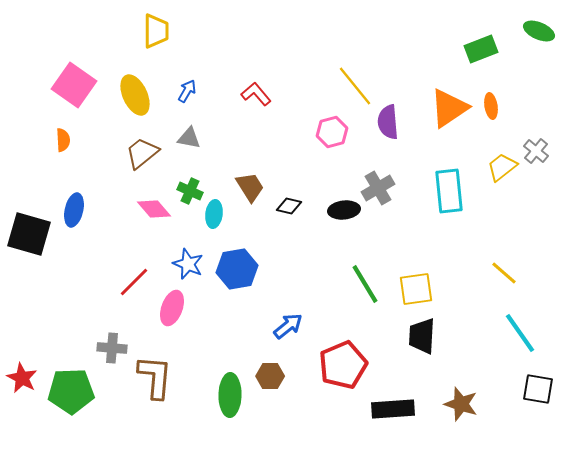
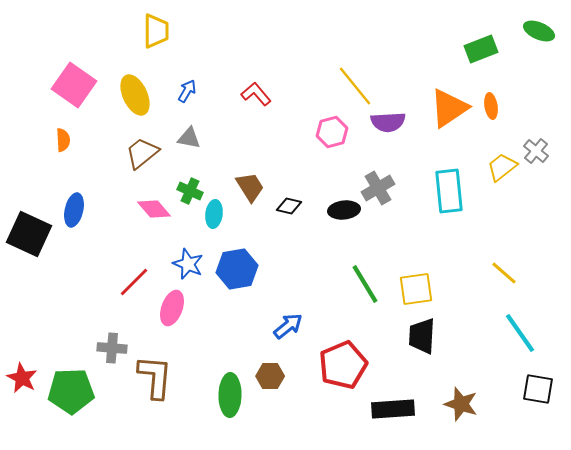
purple semicircle at (388, 122): rotated 88 degrees counterclockwise
black square at (29, 234): rotated 9 degrees clockwise
